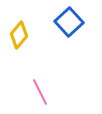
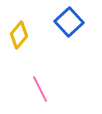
pink line: moved 3 px up
